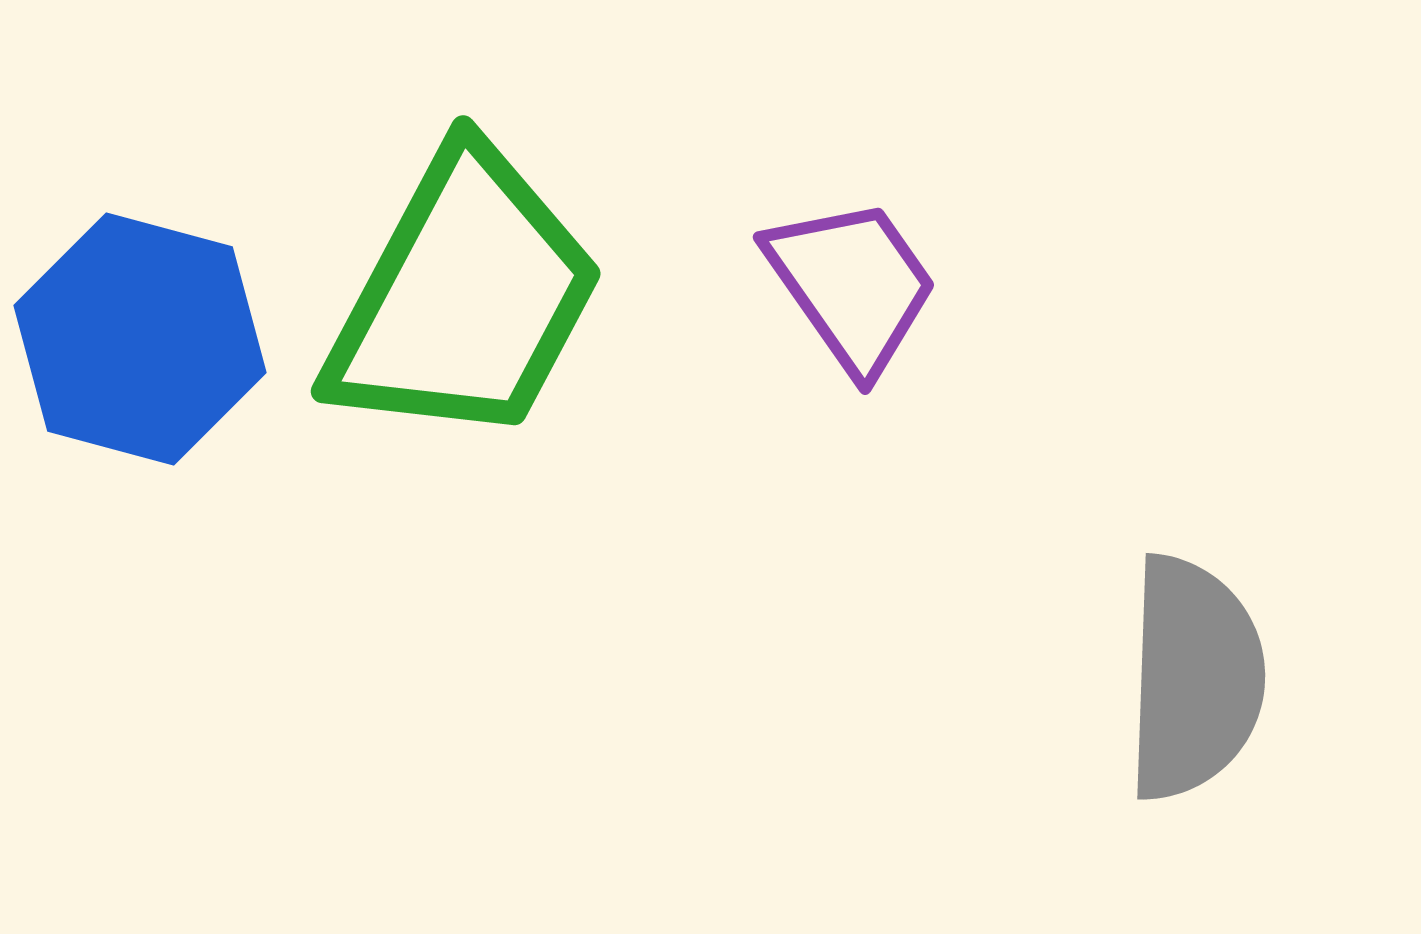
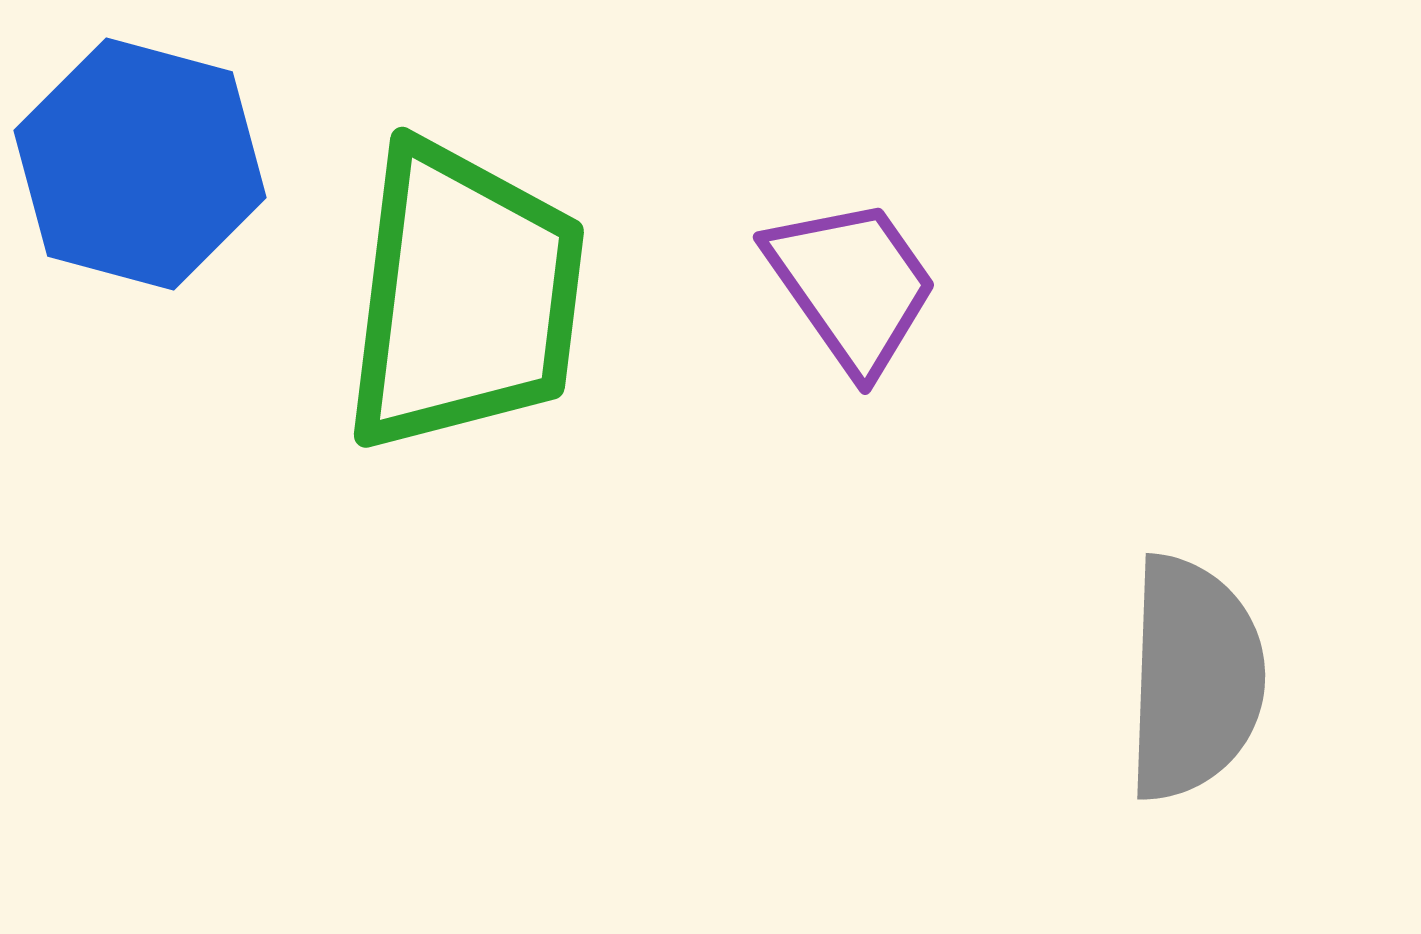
green trapezoid: rotated 21 degrees counterclockwise
blue hexagon: moved 175 px up
